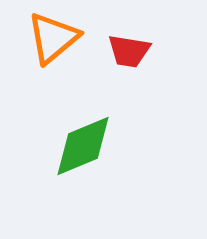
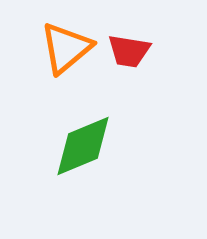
orange triangle: moved 13 px right, 10 px down
